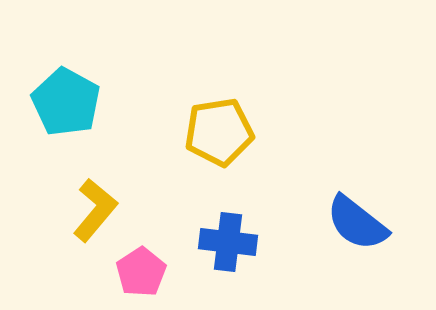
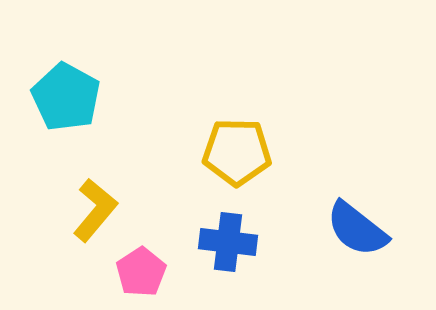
cyan pentagon: moved 5 px up
yellow pentagon: moved 18 px right, 20 px down; rotated 10 degrees clockwise
blue semicircle: moved 6 px down
